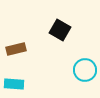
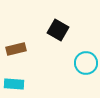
black square: moved 2 px left
cyan circle: moved 1 px right, 7 px up
